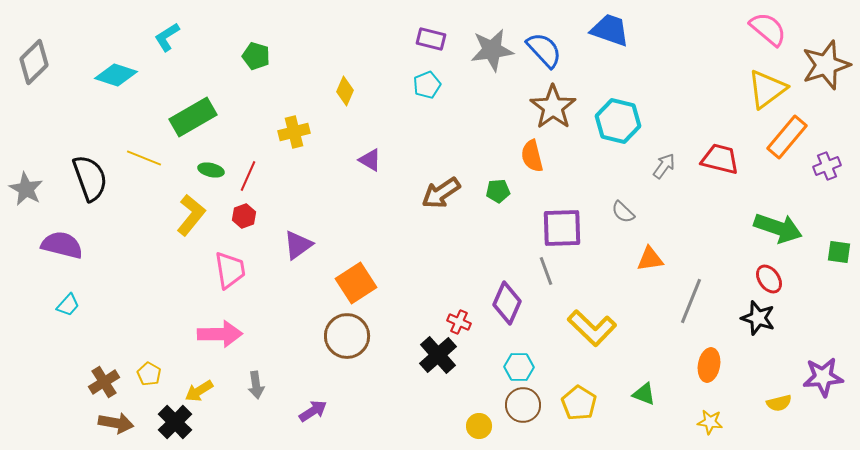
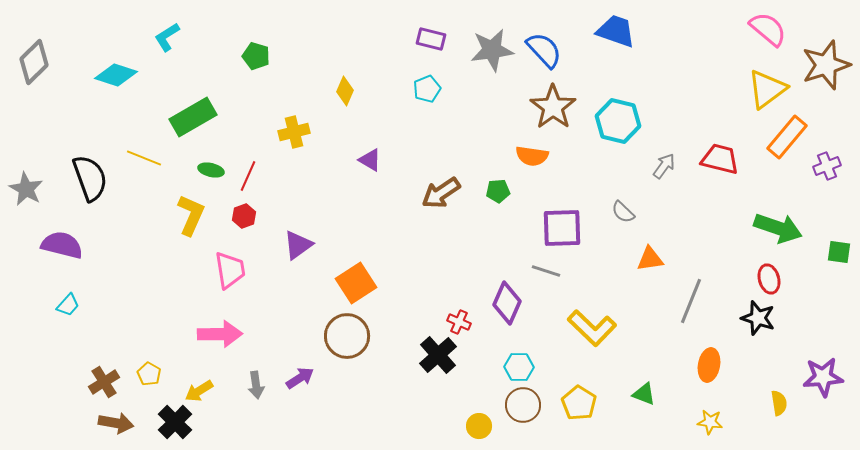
blue trapezoid at (610, 30): moved 6 px right, 1 px down
cyan pentagon at (427, 85): moved 4 px down
orange semicircle at (532, 156): rotated 68 degrees counterclockwise
yellow L-shape at (191, 215): rotated 15 degrees counterclockwise
gray line at (546, 271): rotated 52 degrees counterclockwise
red ellipse at (769, 279): rotated 20 degrees clockwise
yellow semicircle at (779, 403): rotated 85 degrees counterclockwise
purple arrow at (313, 411): moved 13 px left, 33 px up
